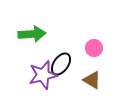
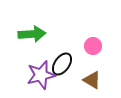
pink circle: moved 1 px left, 2 px up
black ellipse: moved 1 px right
purple star: moved 2 px left
